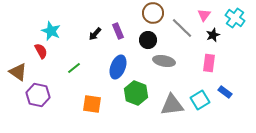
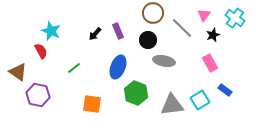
pink rectangle: moved 1 px right; rotated 36 degrees counterclockwise
blue rectangle: moved 2 px up
